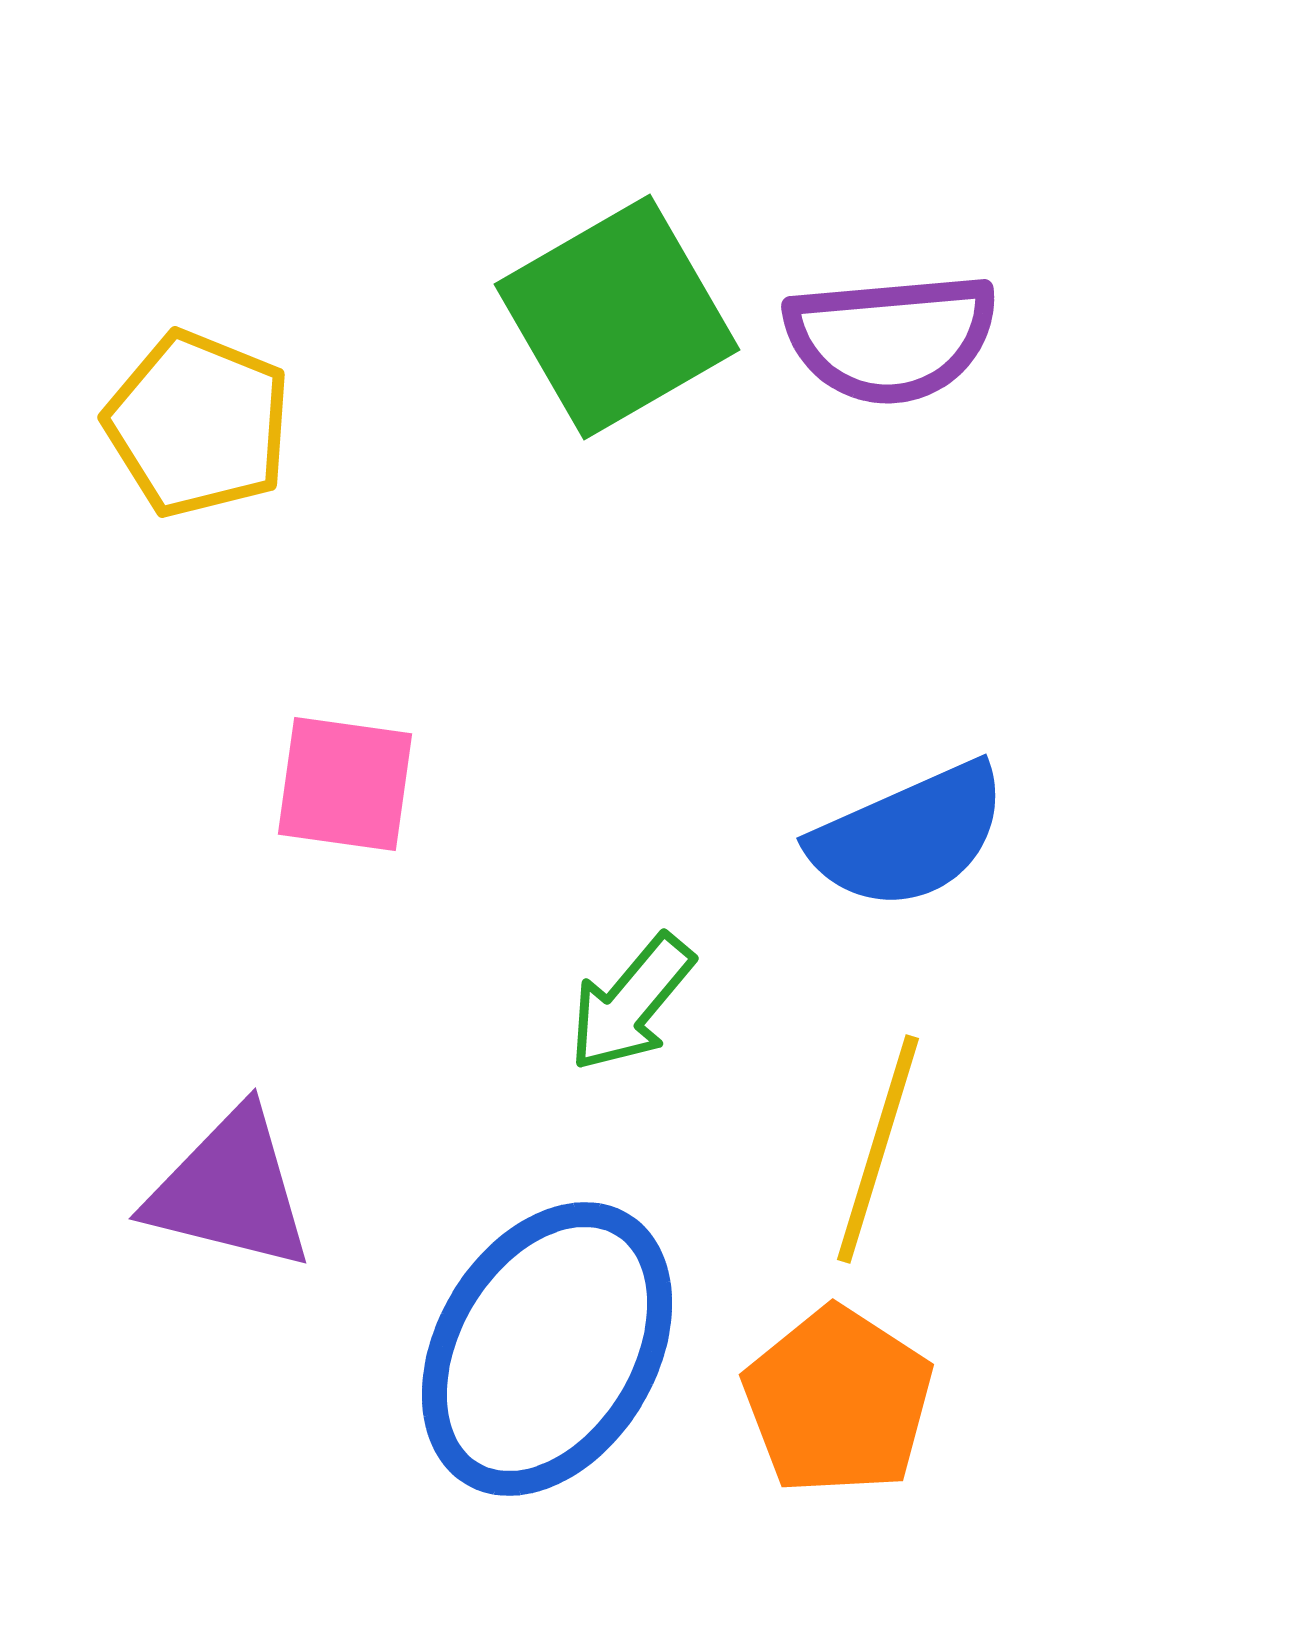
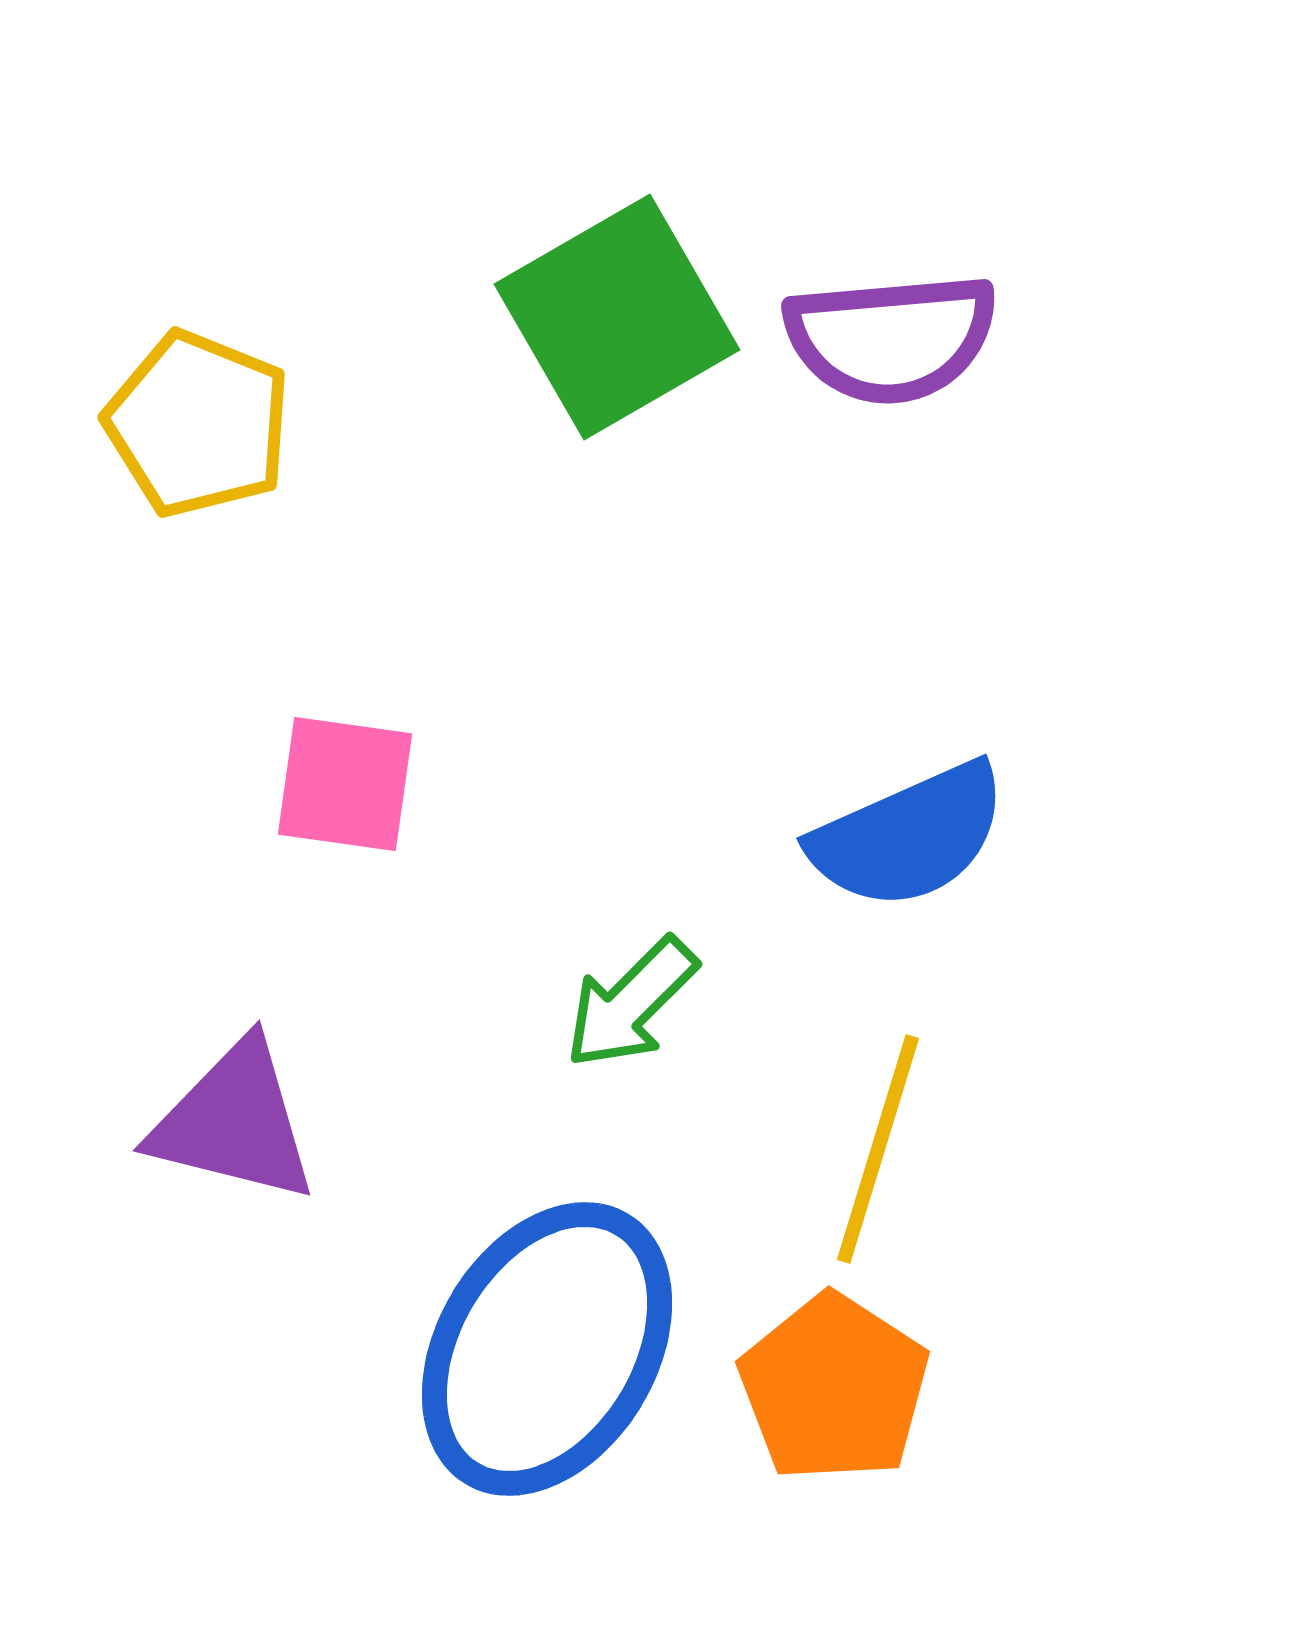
green arrow: rotated 5 degrees clockwise
purple triangle: moved 4 px right, 68 px up
orange pentagon: moved 4 px left, 13 px up
